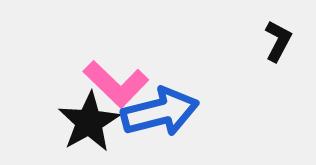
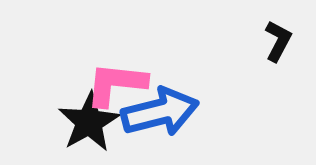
pink L-shape: rotated 142 degrees clockwise
